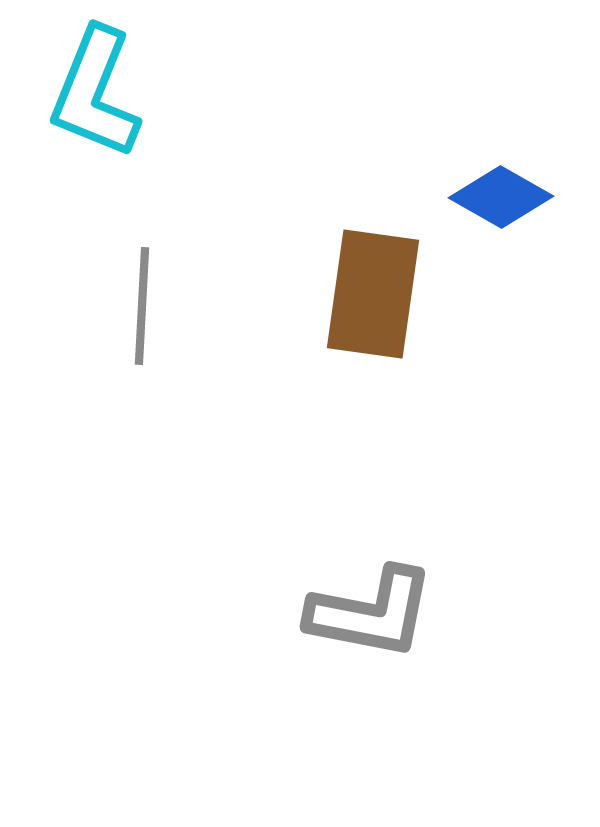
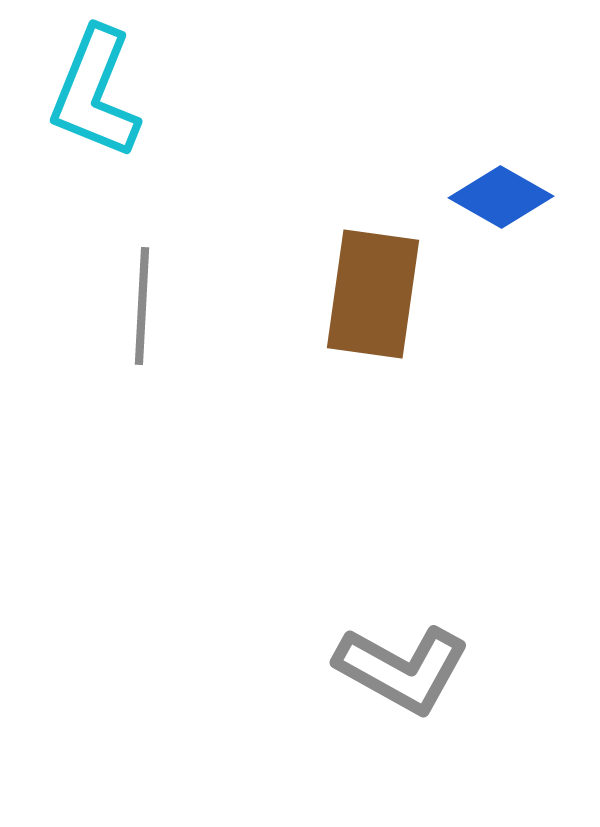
gray L-shape: moved 31 px right, 56 px down; rotated 18 degrees clockwise
